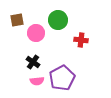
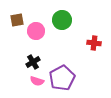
green circle: moved 4 px right
pink circle: moved 2 px up
red cross: moved 13 px right, 3 px down
black cross: rotated 24 degrees clockwise
pink semicircle: rotated 24 degrees clockwise
